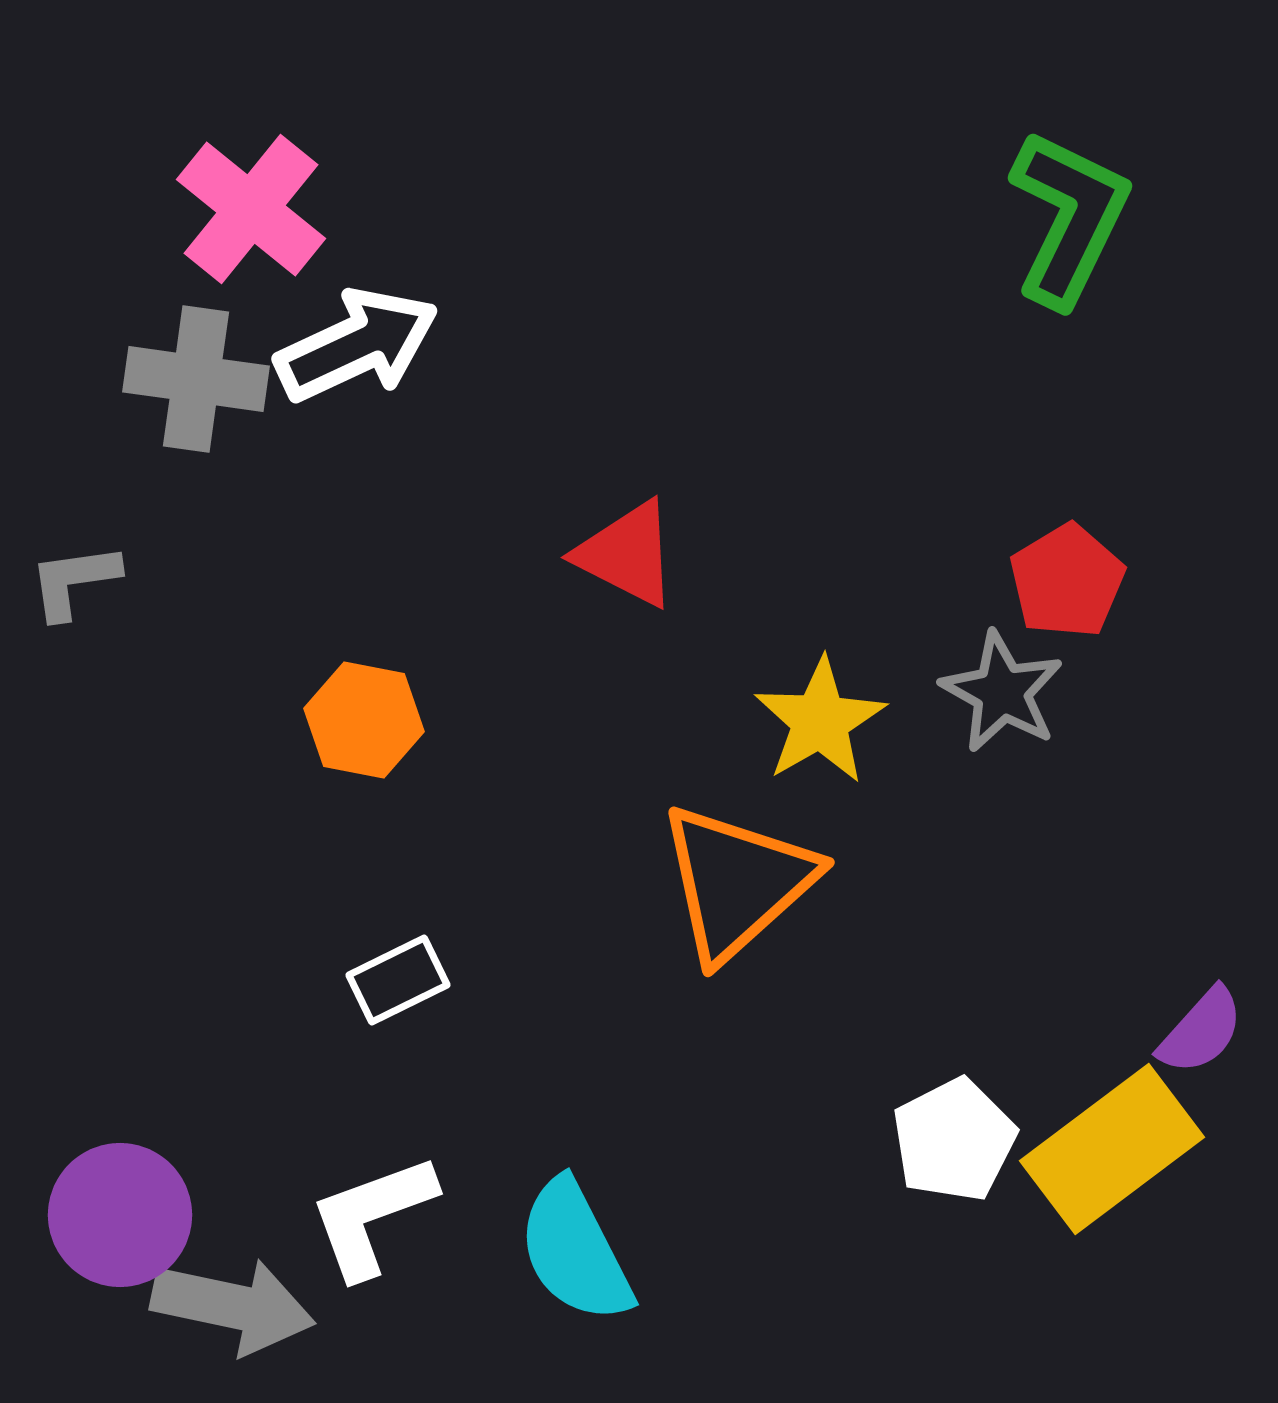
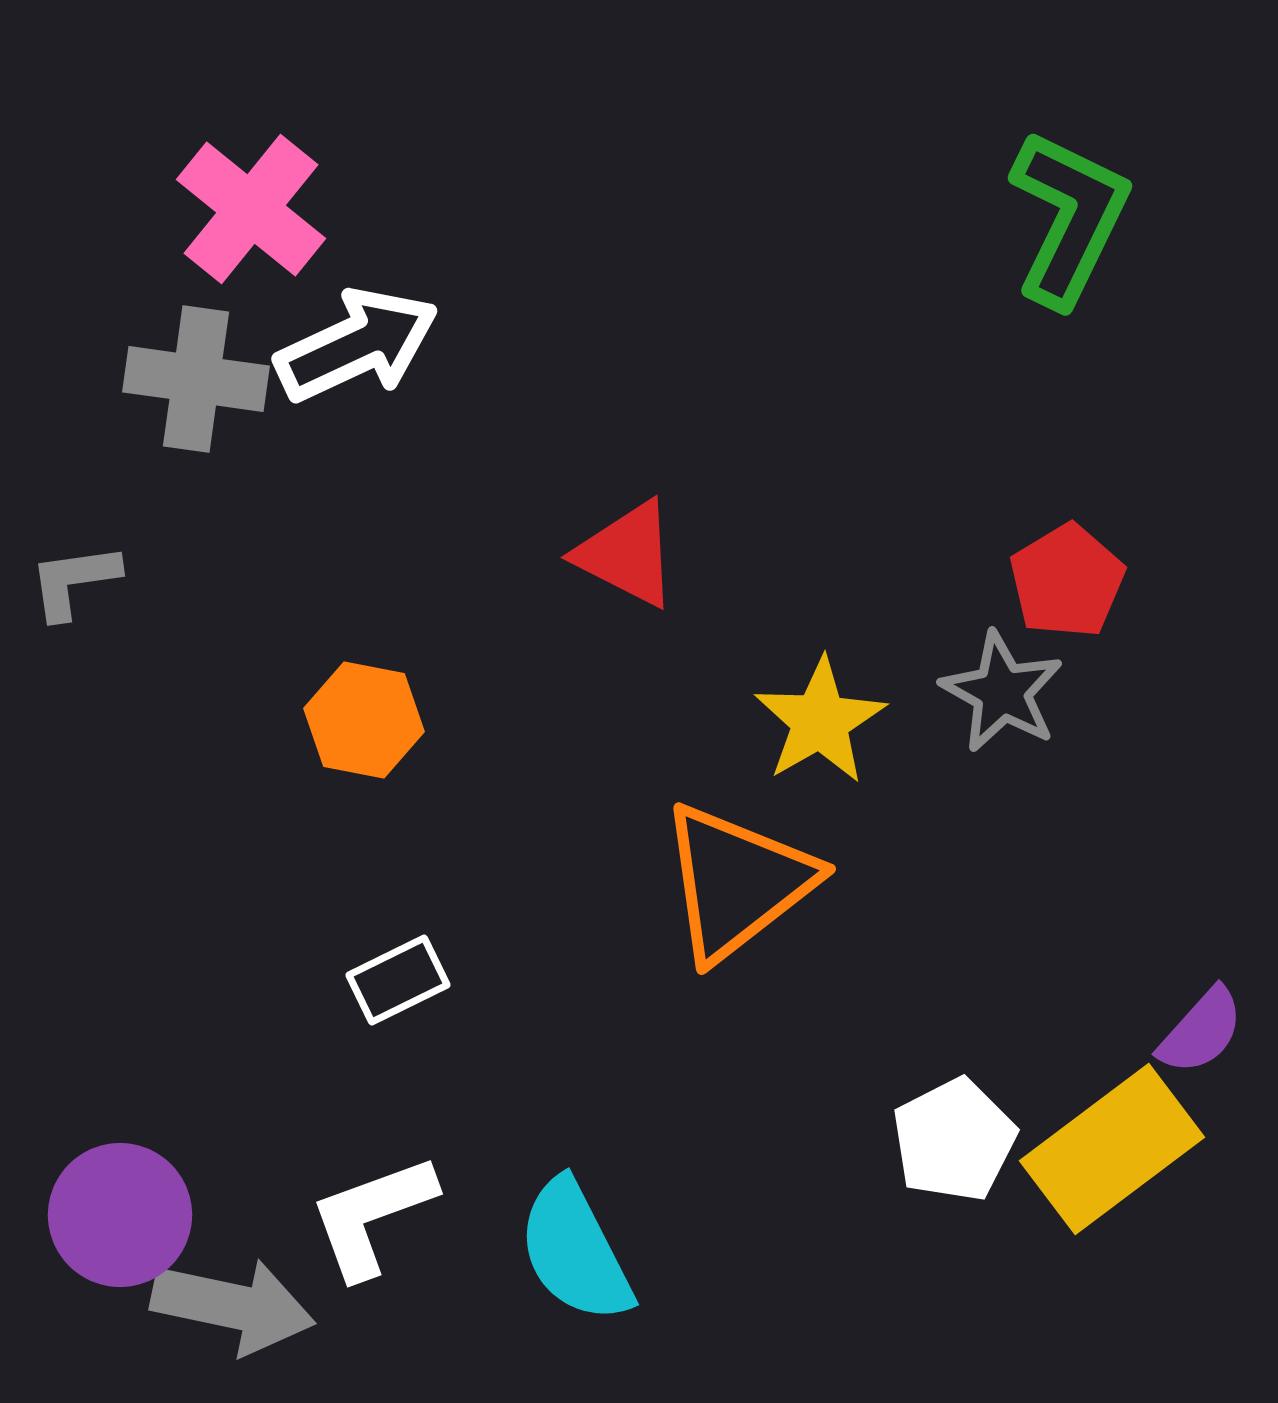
orange triangle: rotated 4 degrees clockwise
